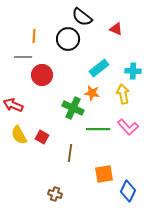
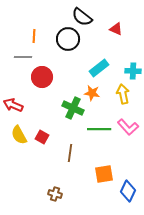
red circle: moved 2 px down
green line: moved 1 px right
